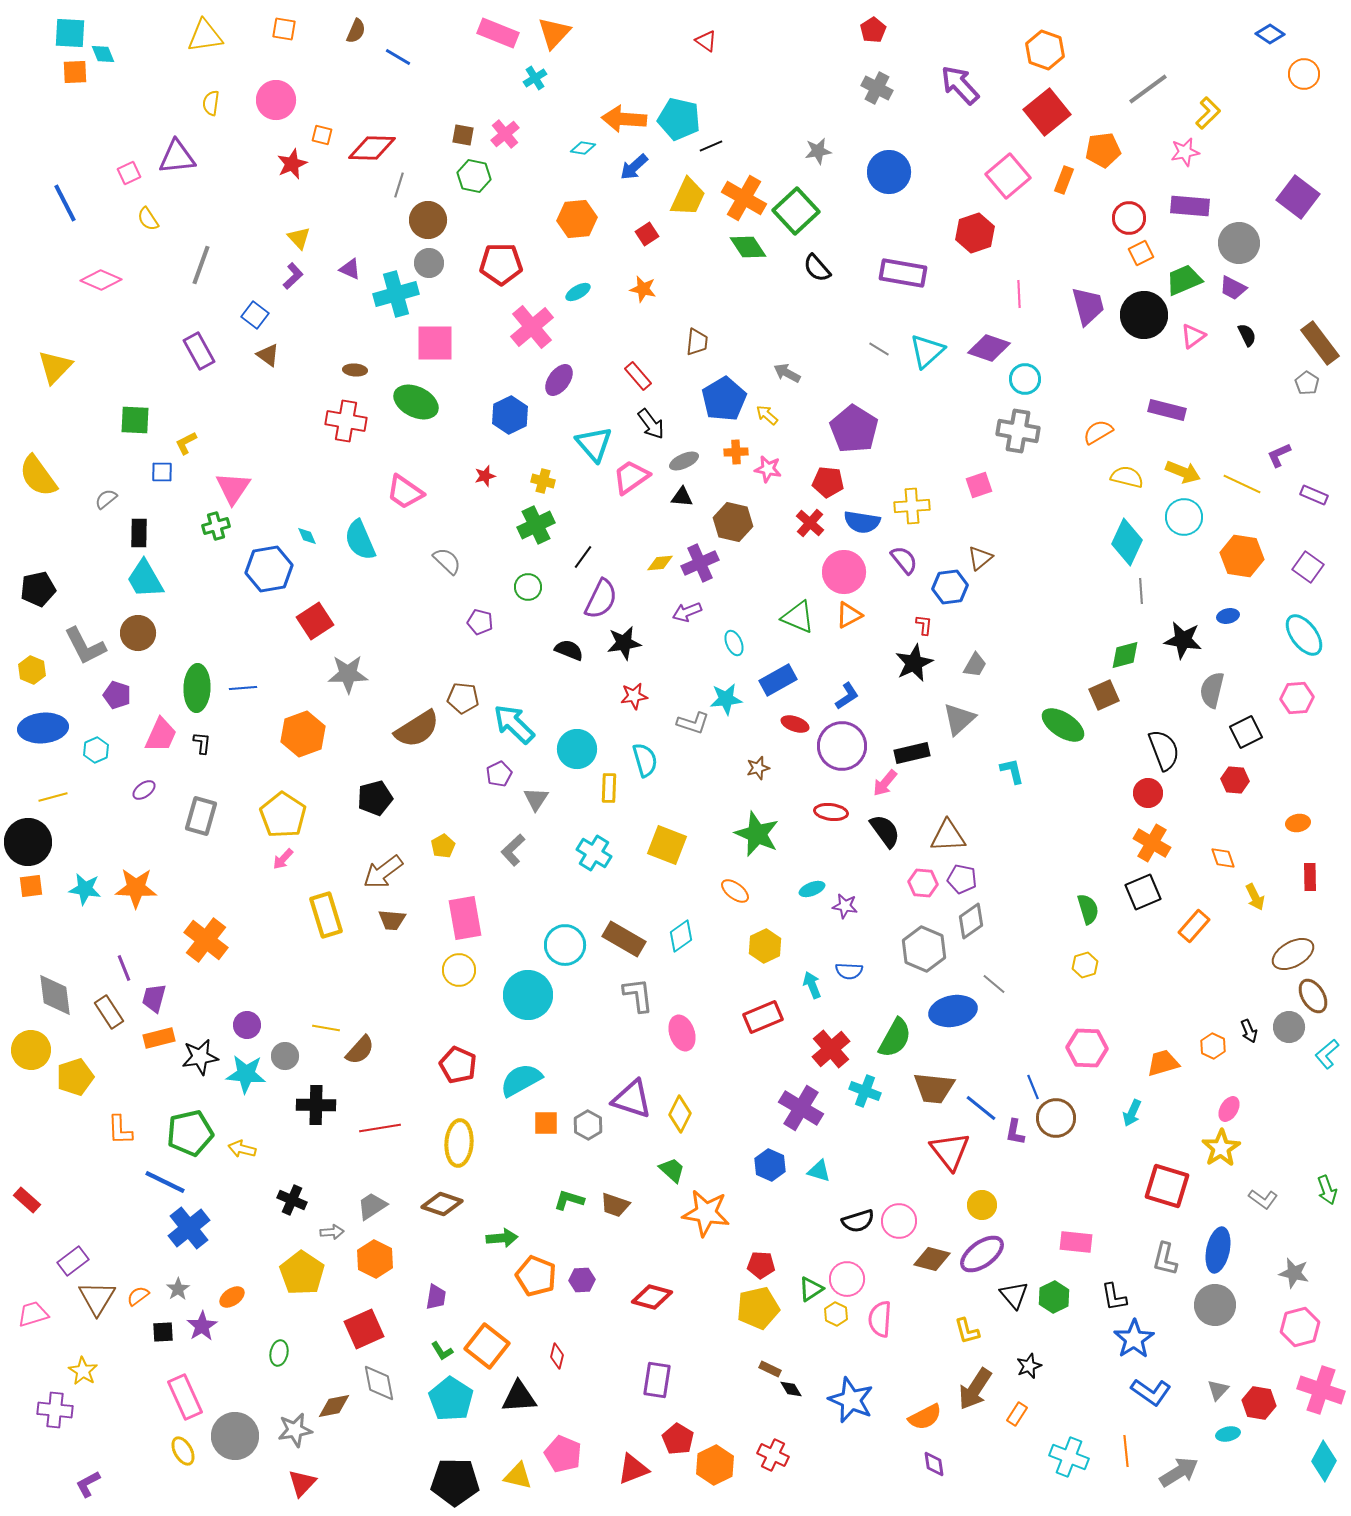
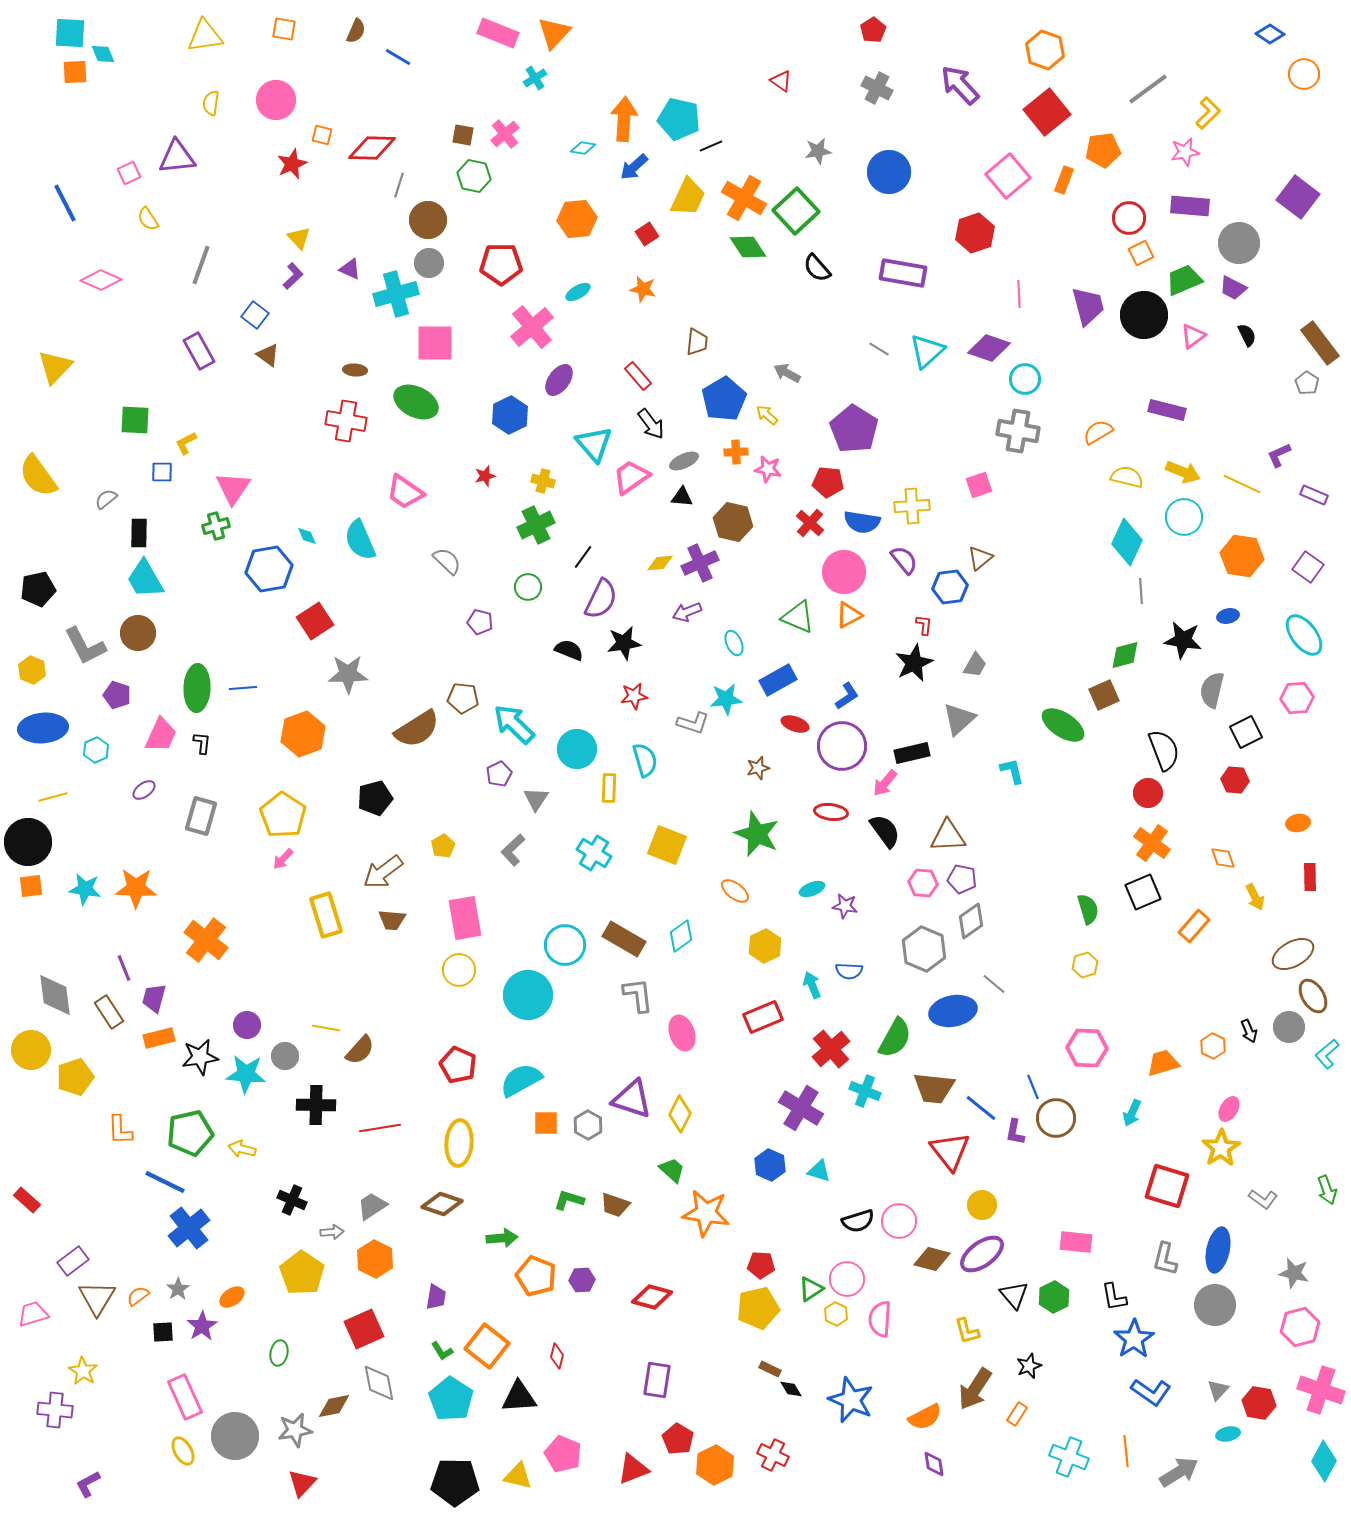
red triangle at (706, 41): moved 75 px right, 40 px down
orange arrow at (624, 119): rotated 90 degrees clockwise
orange cross at (1152, 843): rotated 6 degrees clockwise
